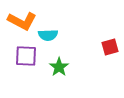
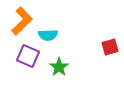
orange L-shape: rotated 72 degrees counterclockwise
purple square: moved 2 px right; rotated 20 degrees clockwise
